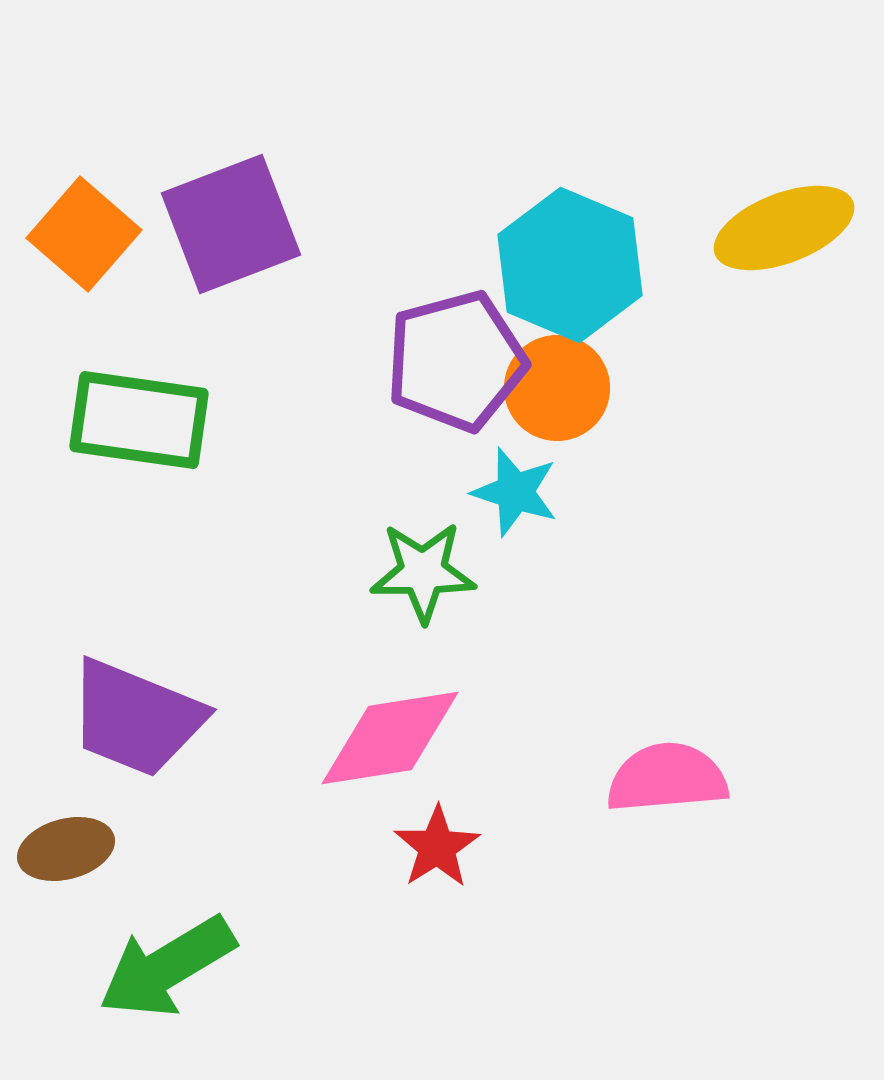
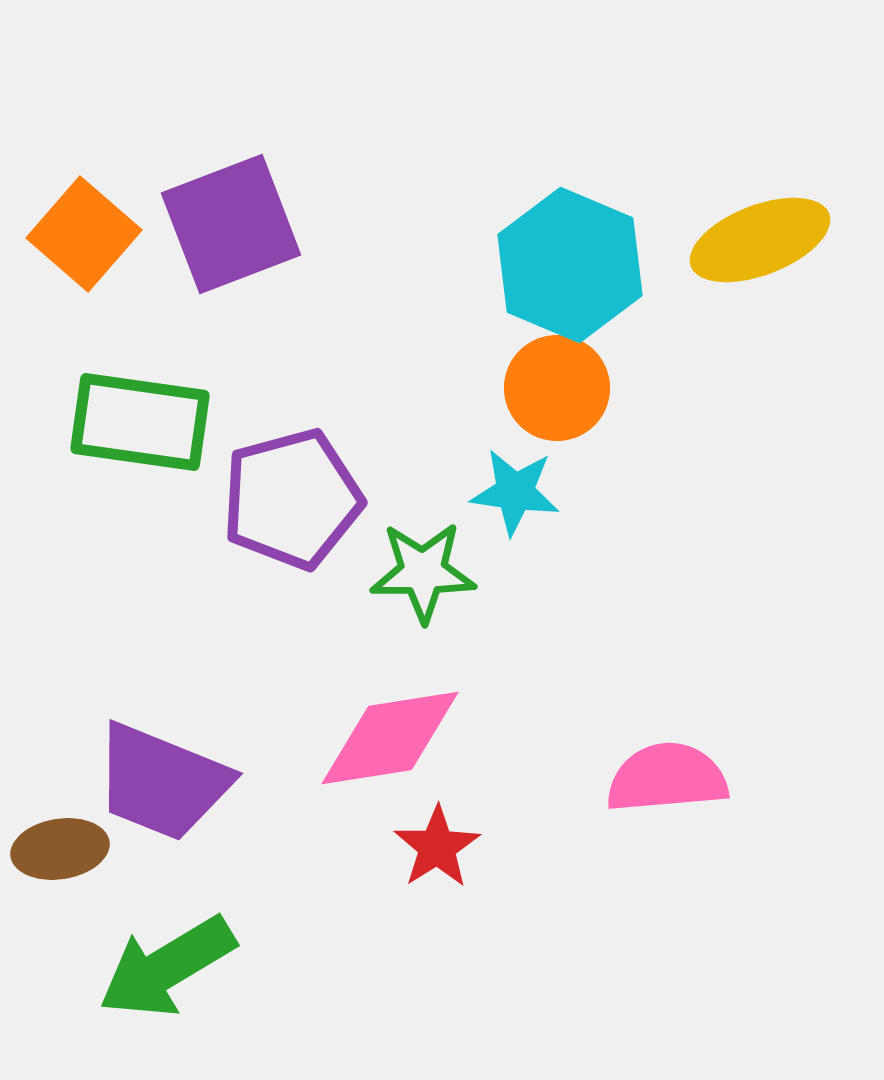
yellow ellipse: moved 24 px left, 12 px down
purple pentagon: moved 164 px left, 138 px down
green rectangle: moved 1 px right, 2 px down
cyan star: rotated 10 degrees counterclockwise
purple trapezoid: moved 26 px right, 64 px down
brown ellipse: moved 6 px left; rotated 6 degrees clockwise
